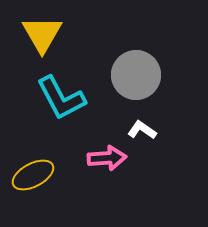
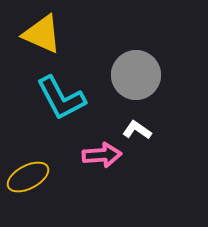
yellow triangle: rotated 36 degrees counterclockwise
white L-shape: moved 5 px left
pink arrow: moved 5 px left, 3 px up
yellow ellipse: moved 5 px left, 2 px down
